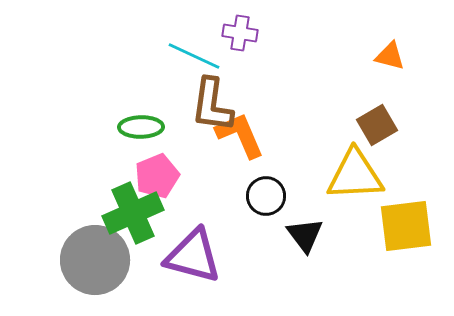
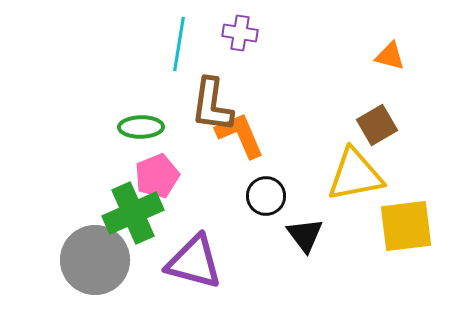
cyan line: moved 15 px left, 12 px up; rotated 74 degrees clockwise
yellow triangle: rotated 8 degrees counterclockwise
purple triangle: moved 1 px right, 6 px down
